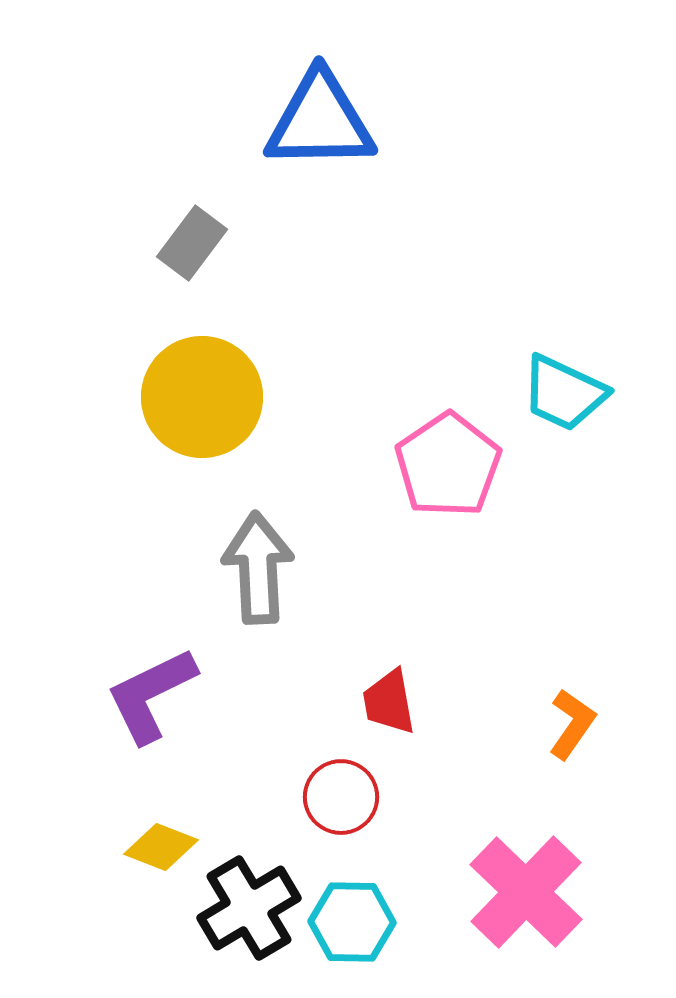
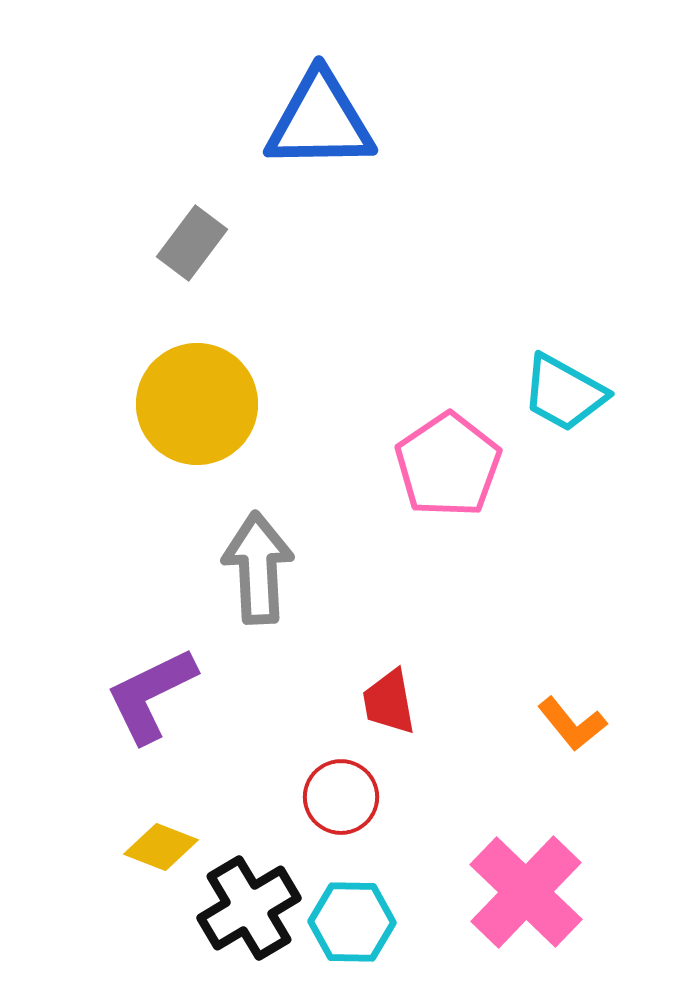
cyan trapezoid: rotated 4 degrees clockwise
yellow circle: moved 5 px left, 7 px down
orange L-shape: rotated 106 degrees clockwise
